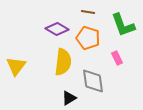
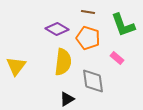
pink rectangle: rotated 24 degrees counterclockwise
black triangle: moved 2 px left, 1 px down
